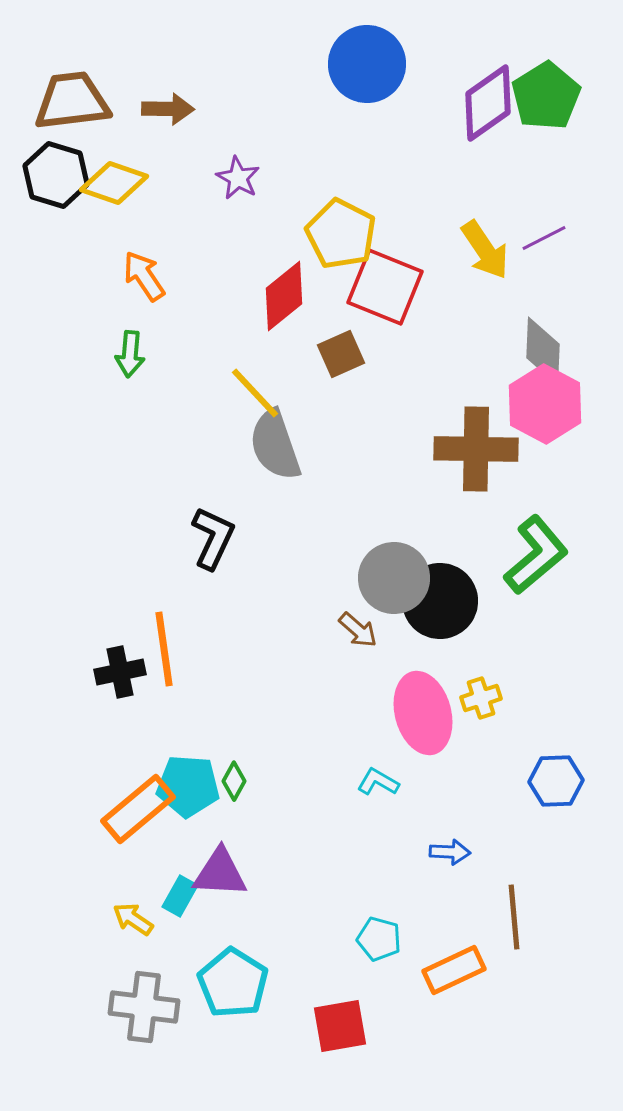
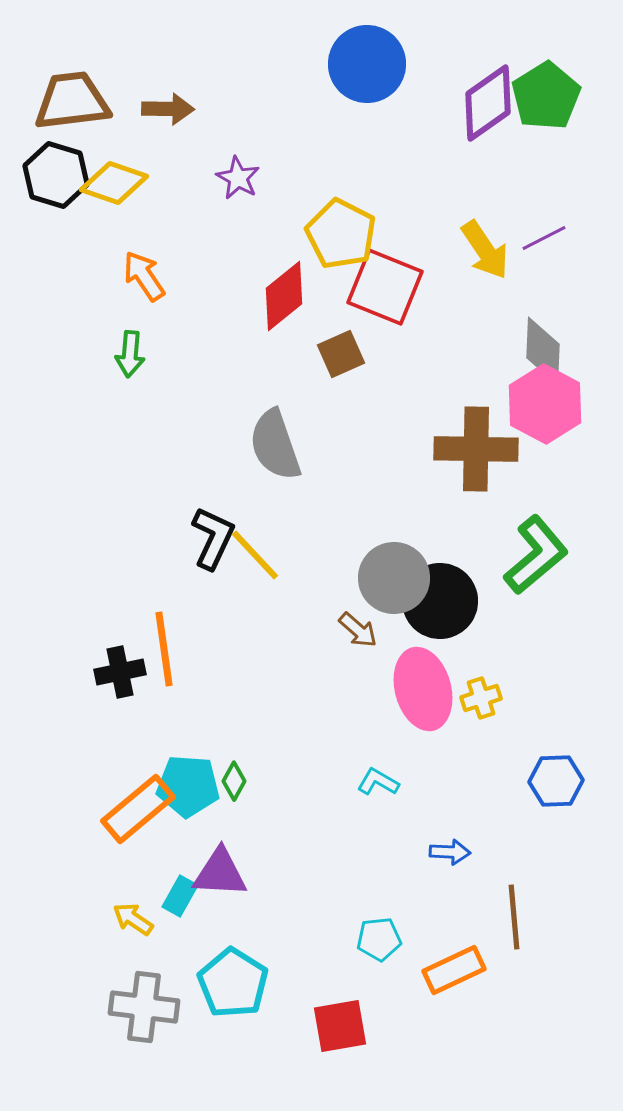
yellow line at (255, 393): moved 162 px down
pink ellipse at (423, 713): moved 24 px up
cyan pentagon at (379, 939): rotated 21 degrees counterclockwise
